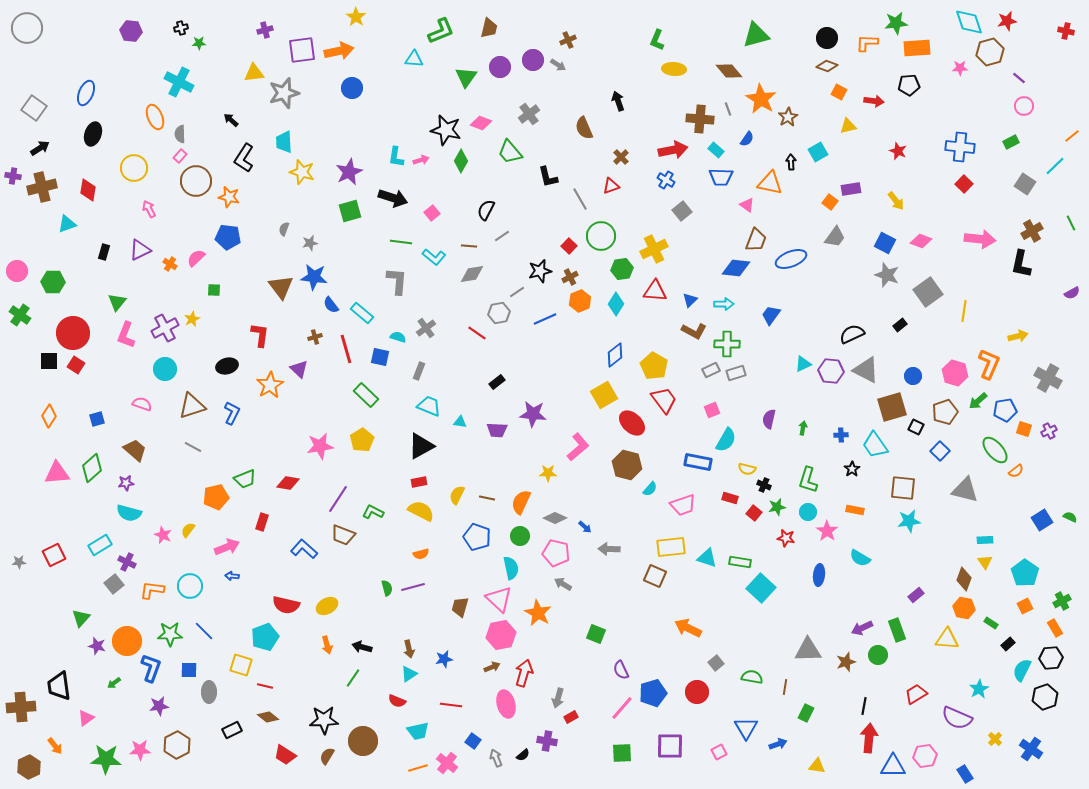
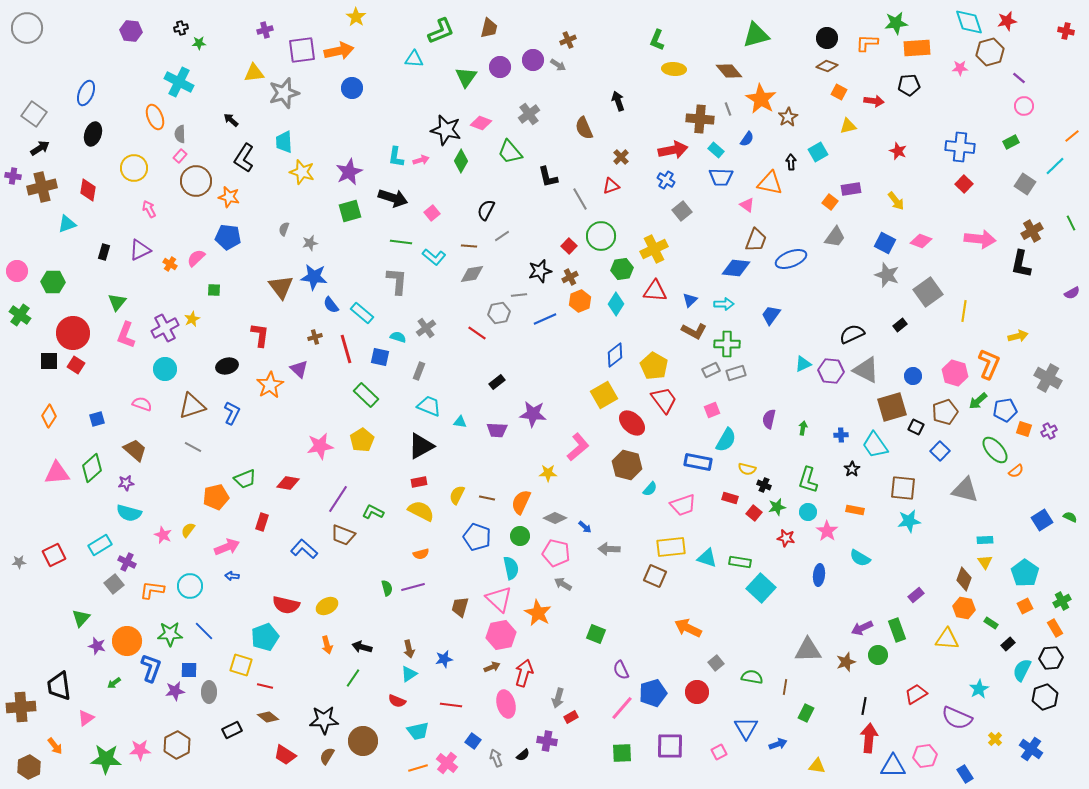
gray square at (34, 108): moved 6 px down
gray line at (517, 292): moved 2 px right, 3 px down; rotated 28 degrees clockwise
purple star at (159, 706): moved 16 px right, 15 px up
